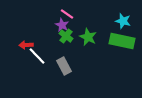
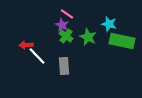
cyan star: moved 14 px left, 3 px down
gray rectangle: rotated 24 degrees clockwise
